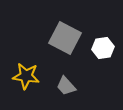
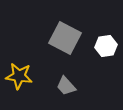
white hexagon: moved 3 px right, 2 px up
yellow star: moved 7 px left
